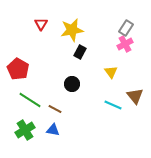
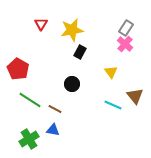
pink cross: rotated 21 degrees counterclockwise
green cross: moved 4 px right, 9 px down
